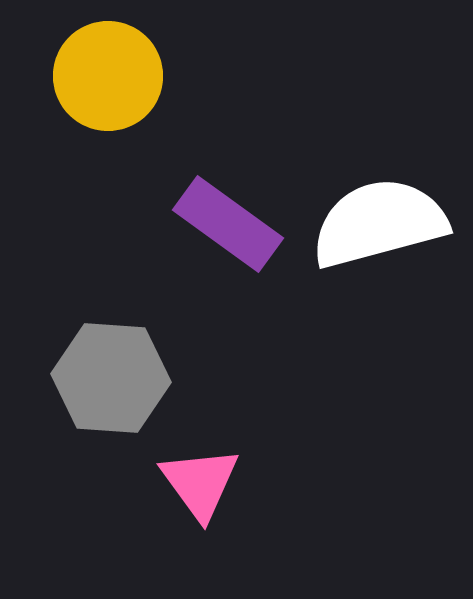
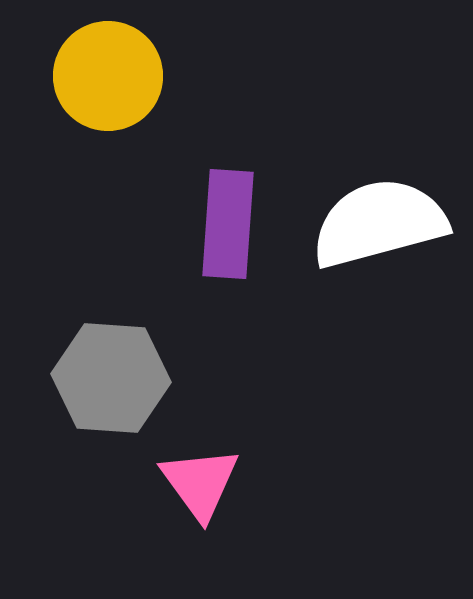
purple rectangle: rotated 58 degrees clockwise
